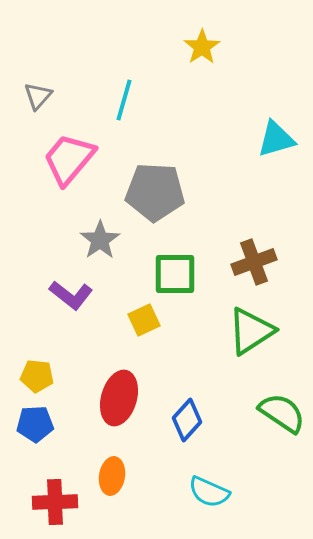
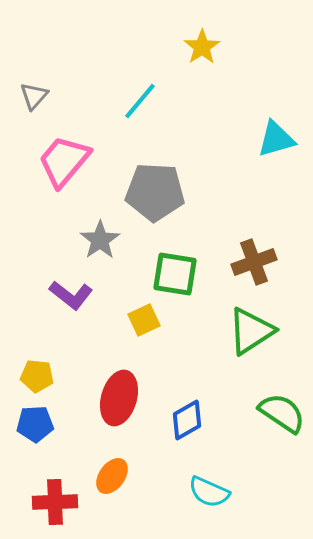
gray triangle: moved 4 px left
cyan line: moved 16 px right, 1 px down; rotated 24 degrees clockwise
pink trapezoid: moved 5 px left, 2 px down
green square: rotated 9 degrees clockwise
blue diamond: rotated 18 degrees clockwise
orange ellipse: rotated 27 degrees clockwise
